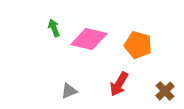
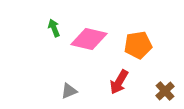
orange pentagon: rotated 24 degrees counterclockwise
red arrow: moved 2 px up
